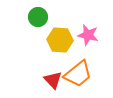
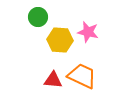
pink star: moved 3 px up
orange trapezoid: moved 4 px right, 2 px down; rotated 116 degrees counterclockwise
red triangle: rotated 42 degrees counterclockwise
